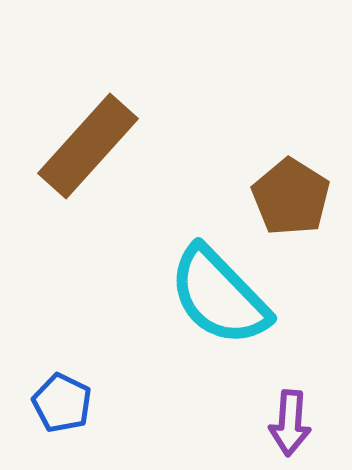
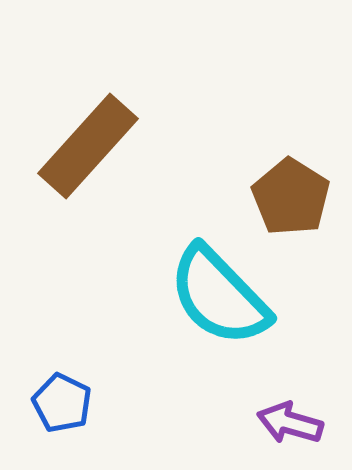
purple arrow: rotated 102 degrees clockwise
